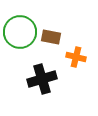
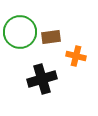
brown rectangle: rotated 18 degrees counterclockwise
orange cross: moved 1 px up
